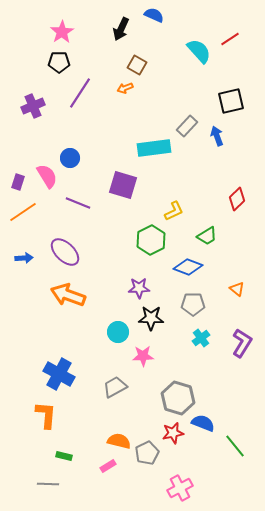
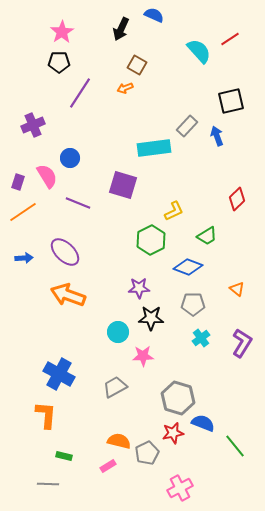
purple cross at (33, 106): moved 19 px down
